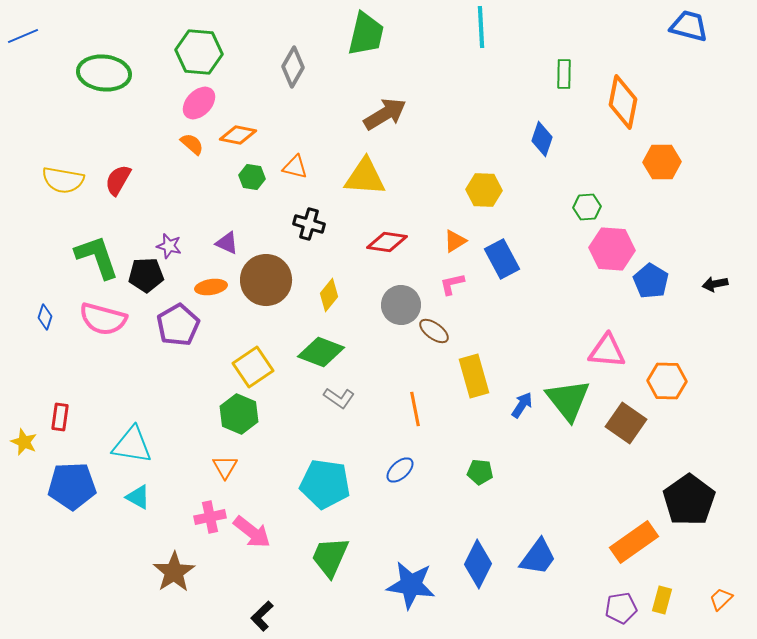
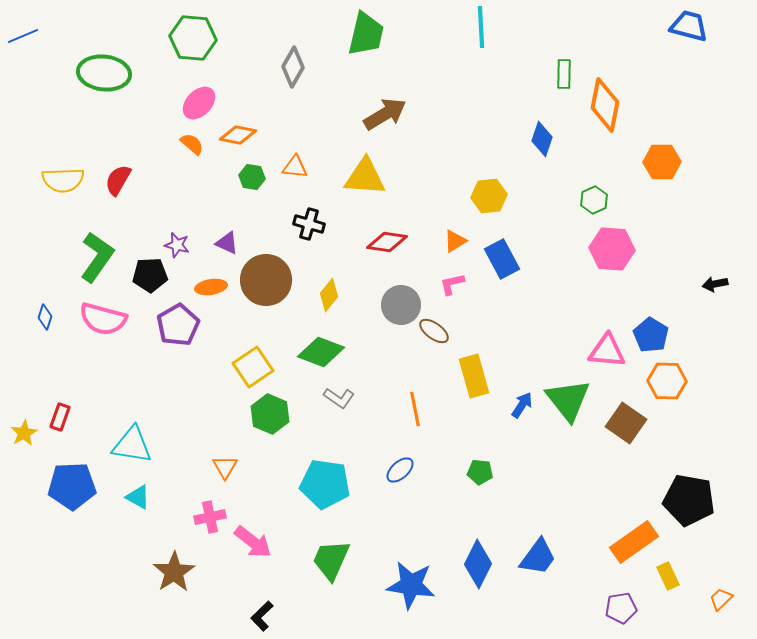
green hexagon at (199, 52): moved 6 px left, 14 px up
orange diamond at (623, 102): moved 18 px left, 3 px down
orange triangle at (295, 167): rotated 8 degrees counterclockwise
yellow semicircle at (63, 180): rotated 12 degrees counterclockwise
yellow hexagon at (484, 190): moved 5 px right, 6 px down; rotated 8 degrees counterclockwise
green hexagon at (587, 207): moved 7 px right, 7 px up; rotated 20 degrees counterclockwise
purple star at (169, 246): moved 8 px right, 1 px up
green L-shape at (97, 257): rotated 54 degrees clockwise
black pentagon at (146, 275): moved 4 px right
blue pentagon at (651, 281): moved 54 px down
green hexagon at (239, 414): moved 31 px right
red rectangle at (60, 417): rotated 12 degrees clockwise
yellow star at (24, 442): moved 9 px up; rotated 20 degrees clockwise
black pentagon at (689, 500): rotated 27 degrees counterclockwise
pink arrow at (252, 532): moved 1 px right, 10 px down
green trapezoid at (330, 557): moved 1 px right, 3 px down
yellow rectangle at (662, 600): moved 6 px right, 24 px up; rotated 40 degrees counterclockwise
